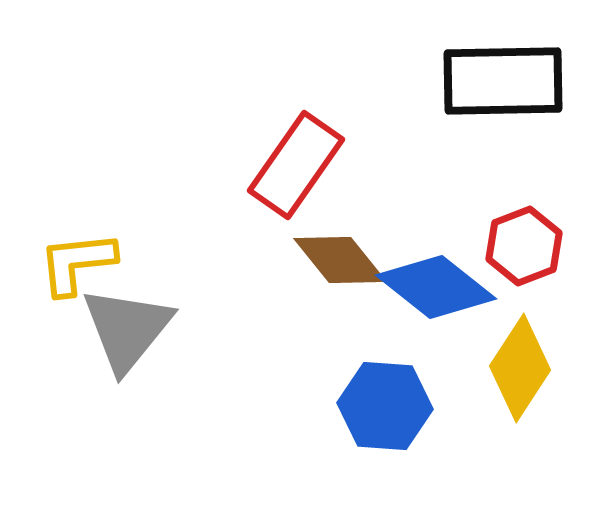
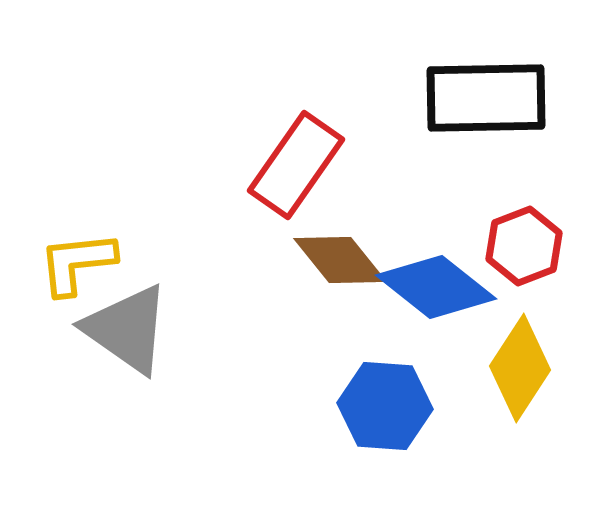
black rectangle: moved 17 px left, 17 px down
gray triangle: rotated 34 degrees counterclockwise
